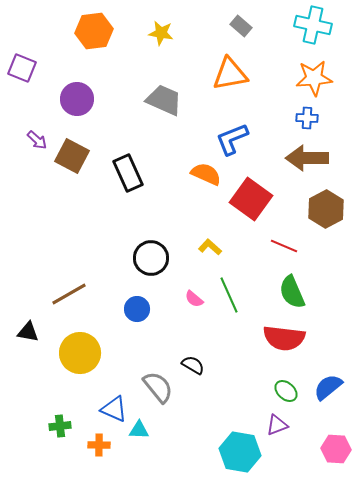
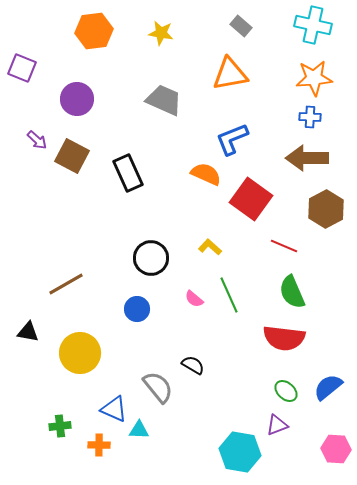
blue cross: moved 3 px right, 1 px up
brown line: moved 3 px left, 10 px up
